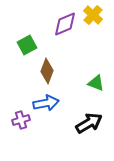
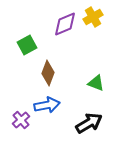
yellow cross: moved 2 px down; rotated 18 degrees clockwise
brown diamond: moved 1 px right, 2 px down
blue arrow: moved 1 px right, 2 px down
purple cross: rotated 24 degrees counterclockwise
